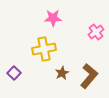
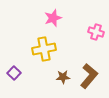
pink star: rotated 18 degrees counterclockwise
pink cross: rotated 35 degrees counterclockwise
brown star: moved 1 px right, 4 px down; rotated 24 degrees clockwise
